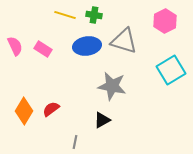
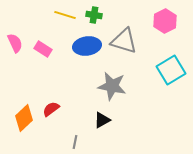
pink semicircle: moved 3 px up
orange diamond: moved 7 px down; rotated 16 degrees clockwise
